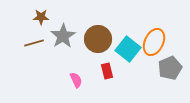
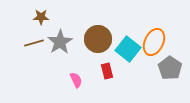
gray star: moved 3 px left, 6 px down
gray pentagon: rotated 15 degrees counterclockwise
